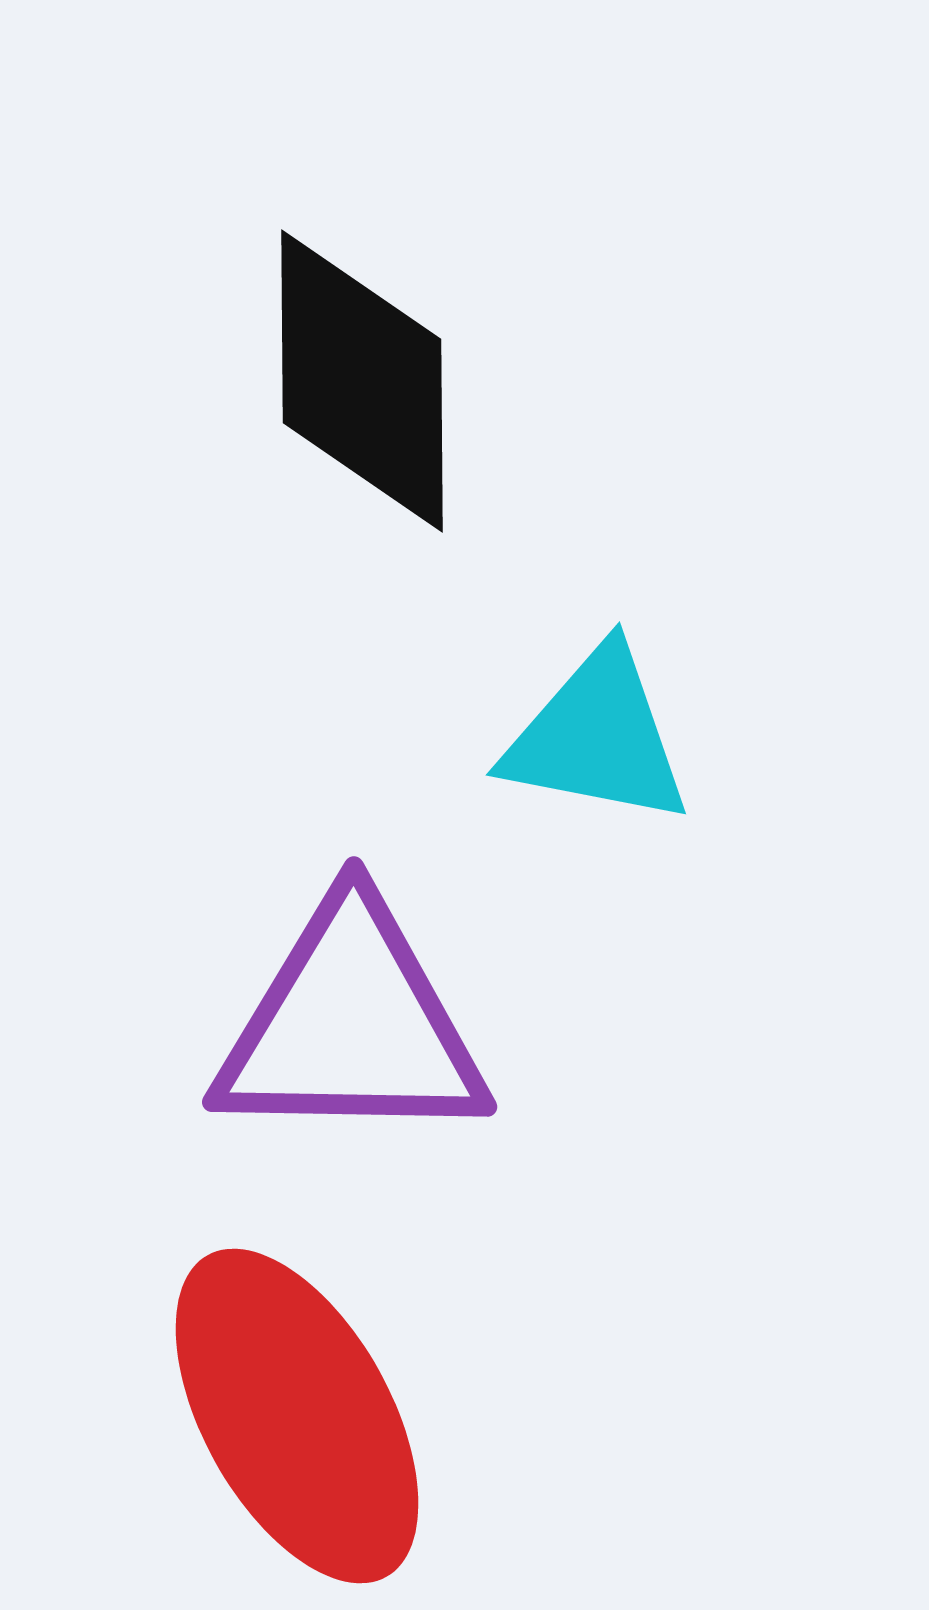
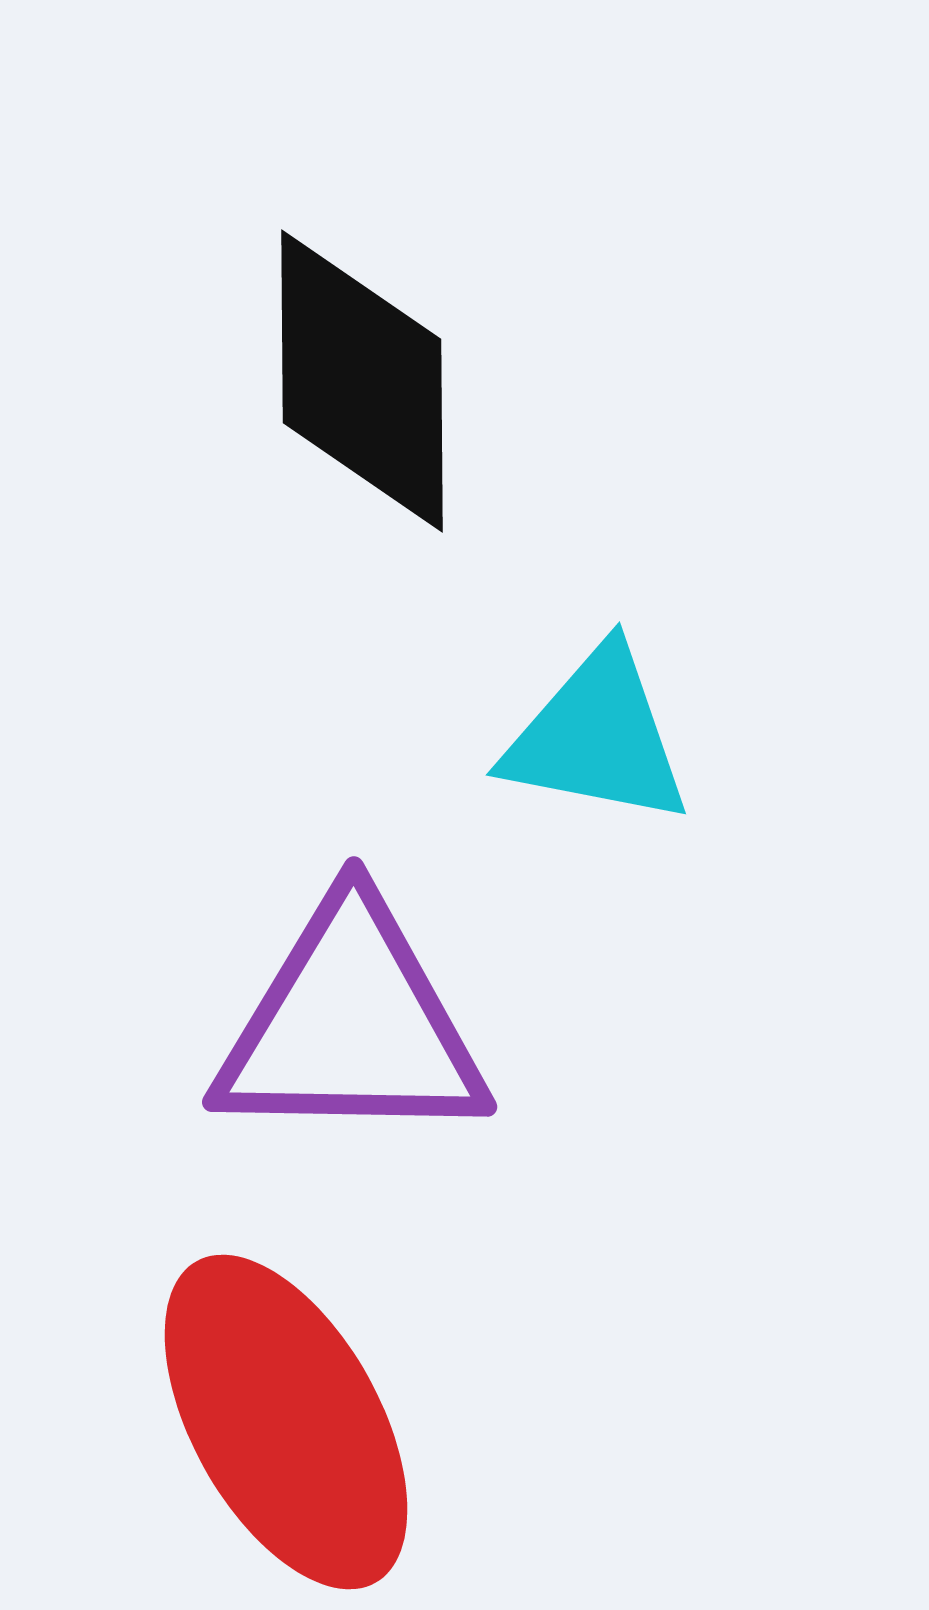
red ellipse: moved 11 px left, 6 px down
